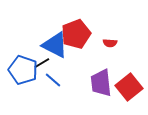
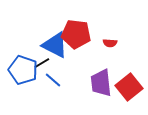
red pentagon: rotated 28 degrees clockwise
